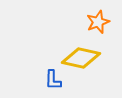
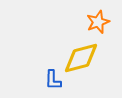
yellow diamond: rotated 27 degrees counterclockwise
